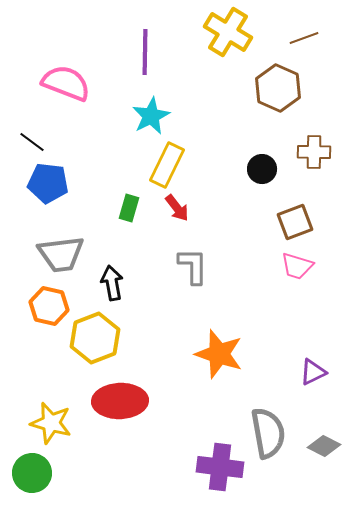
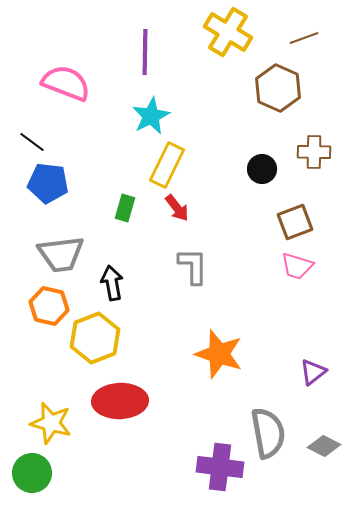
green rectangle: moved 4 px left
purple triangle: rotated 12 degrees counterclockwise
